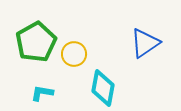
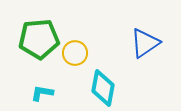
green pentagon: moved 3 px right, 3 px up; rotated 24 degrees clockwise
yellow circle: moved 1 px right, 1 px up
